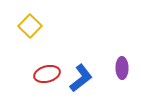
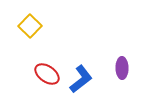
red ellipse: rotated 50 degrees clockwise
blue L-shape: moved 1 px down
